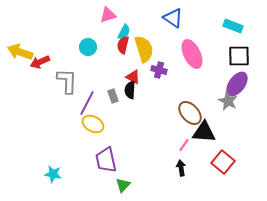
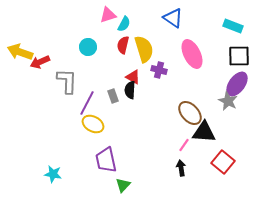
cyan semicircle: moved 8 px up
